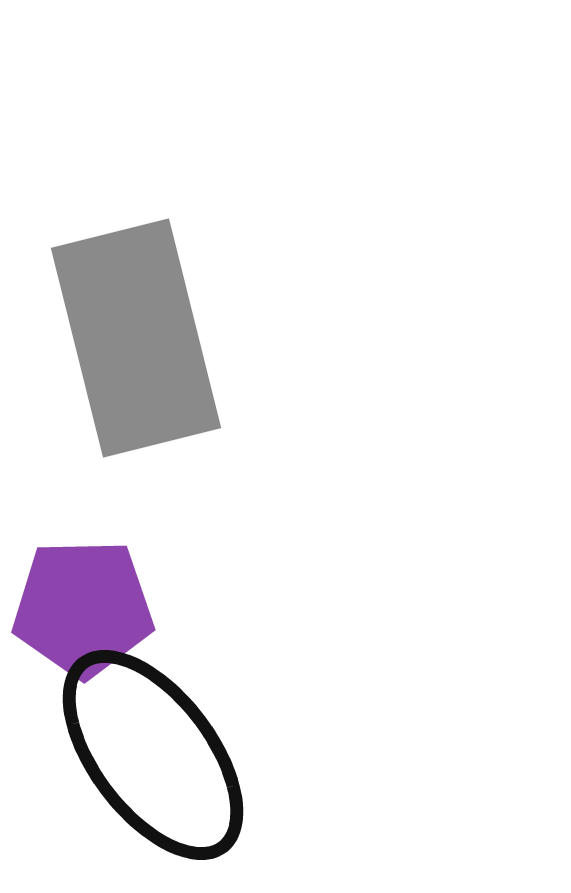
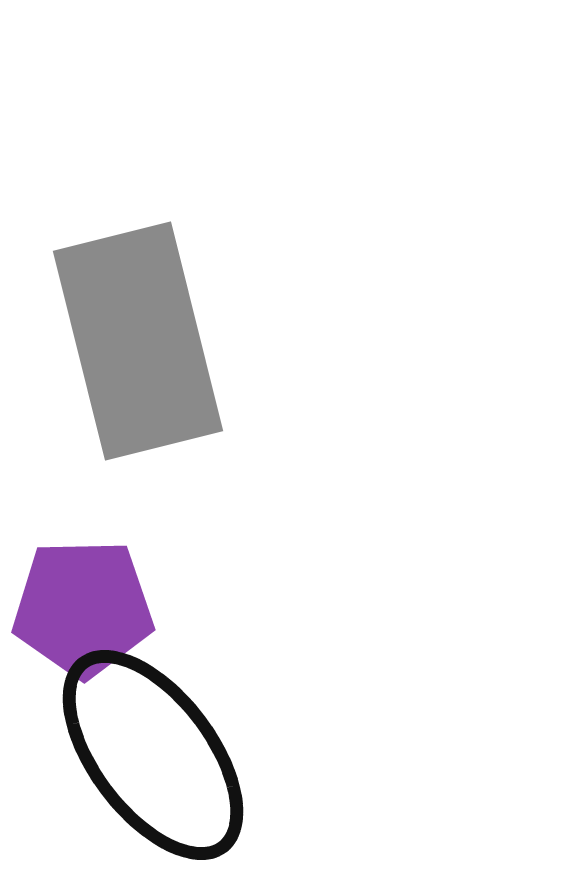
gray rectangle: moved 2 px right, 3 px down
